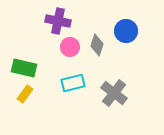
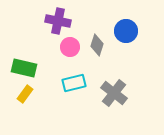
cyan rectangle: moved 1 px right
